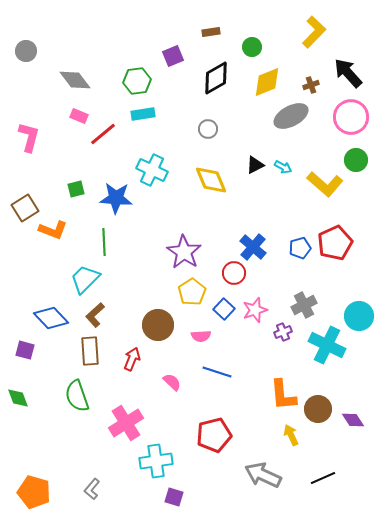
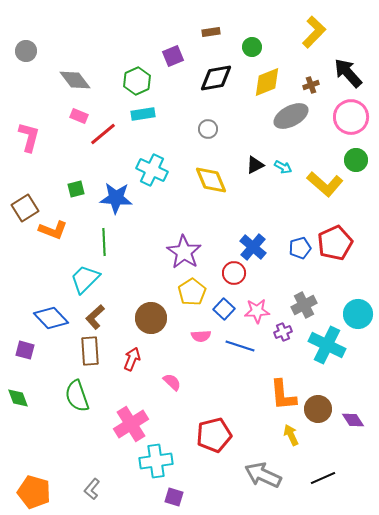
black diamond at (216, 78): rotated 20 degrees clockwise
green hexagon at (137, 81): rotated 16 degrees counterclockwise
pink star at (255, 310): moved 2 px right, 1 px down; rotated 15 degrees clockwise
brown L-shape at (95, 315): moved 2 px down
cyan circle at (359, 316): moved 1 px left, 2 px up
brown circle at (158, 325): moved 7 px left, 7 px up
blue line at (217, 372): moved 23 px right, 26 px up
pink cross at (126, 423): moved 5 px right, 1 px down
